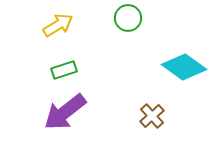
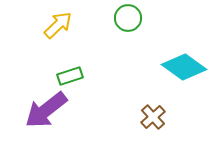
yellow arrow: rotated 12 degrees counterclockwise
green rectangle: moved 6 px right, 6 px down
purple arrow: moved 19 px left, 2 px up
brown cross: moved 1 px right, 1 px down
